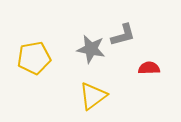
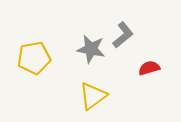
gray L-shape: rotated 24 degrees counterclockwise
red semicircle: rotated 15 degrees counterclockwise
